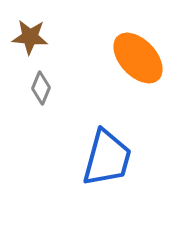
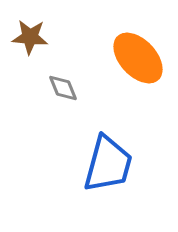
gray diamond: moved 22 px right; rotated 44 degrees counterclockwise
blue trapezoid: moved 1 px right, 6 px down
